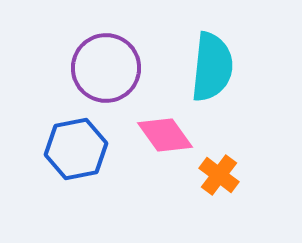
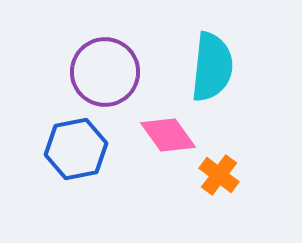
purple circle: moved 1 px left, 4 px down
pink diamond: moved 3 px right
